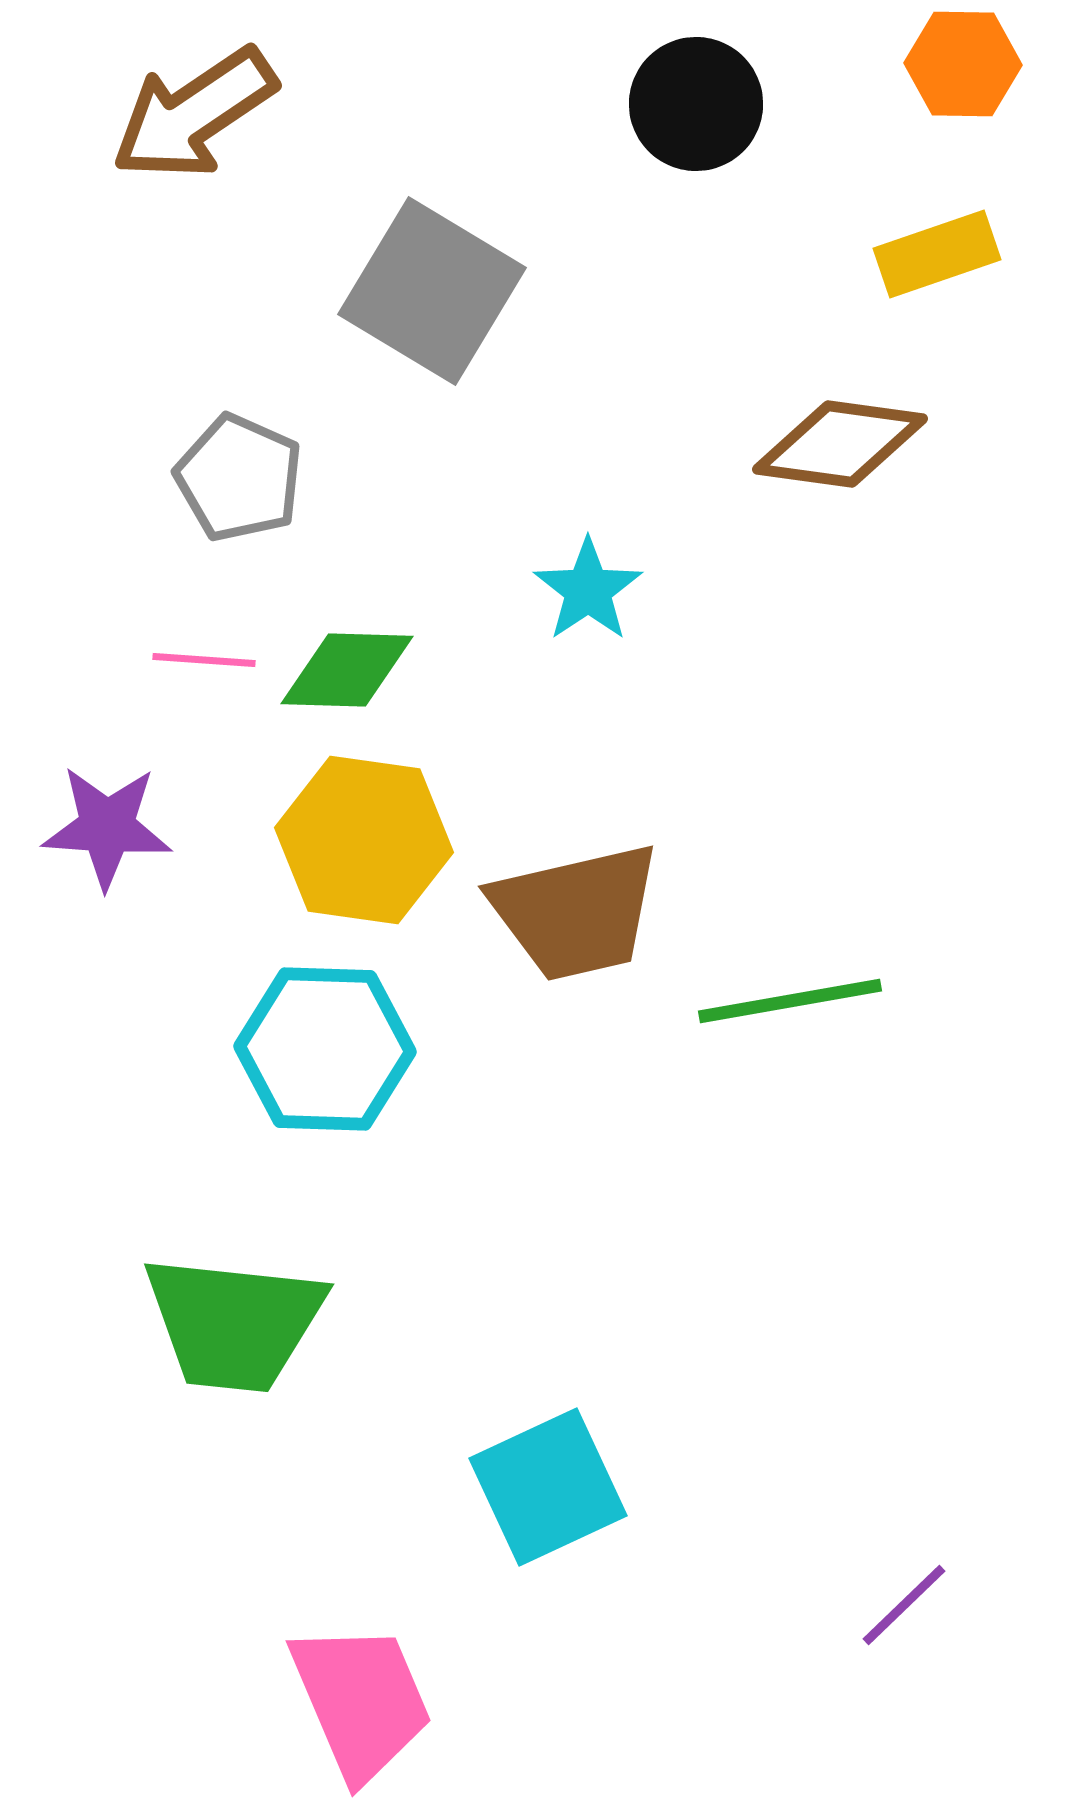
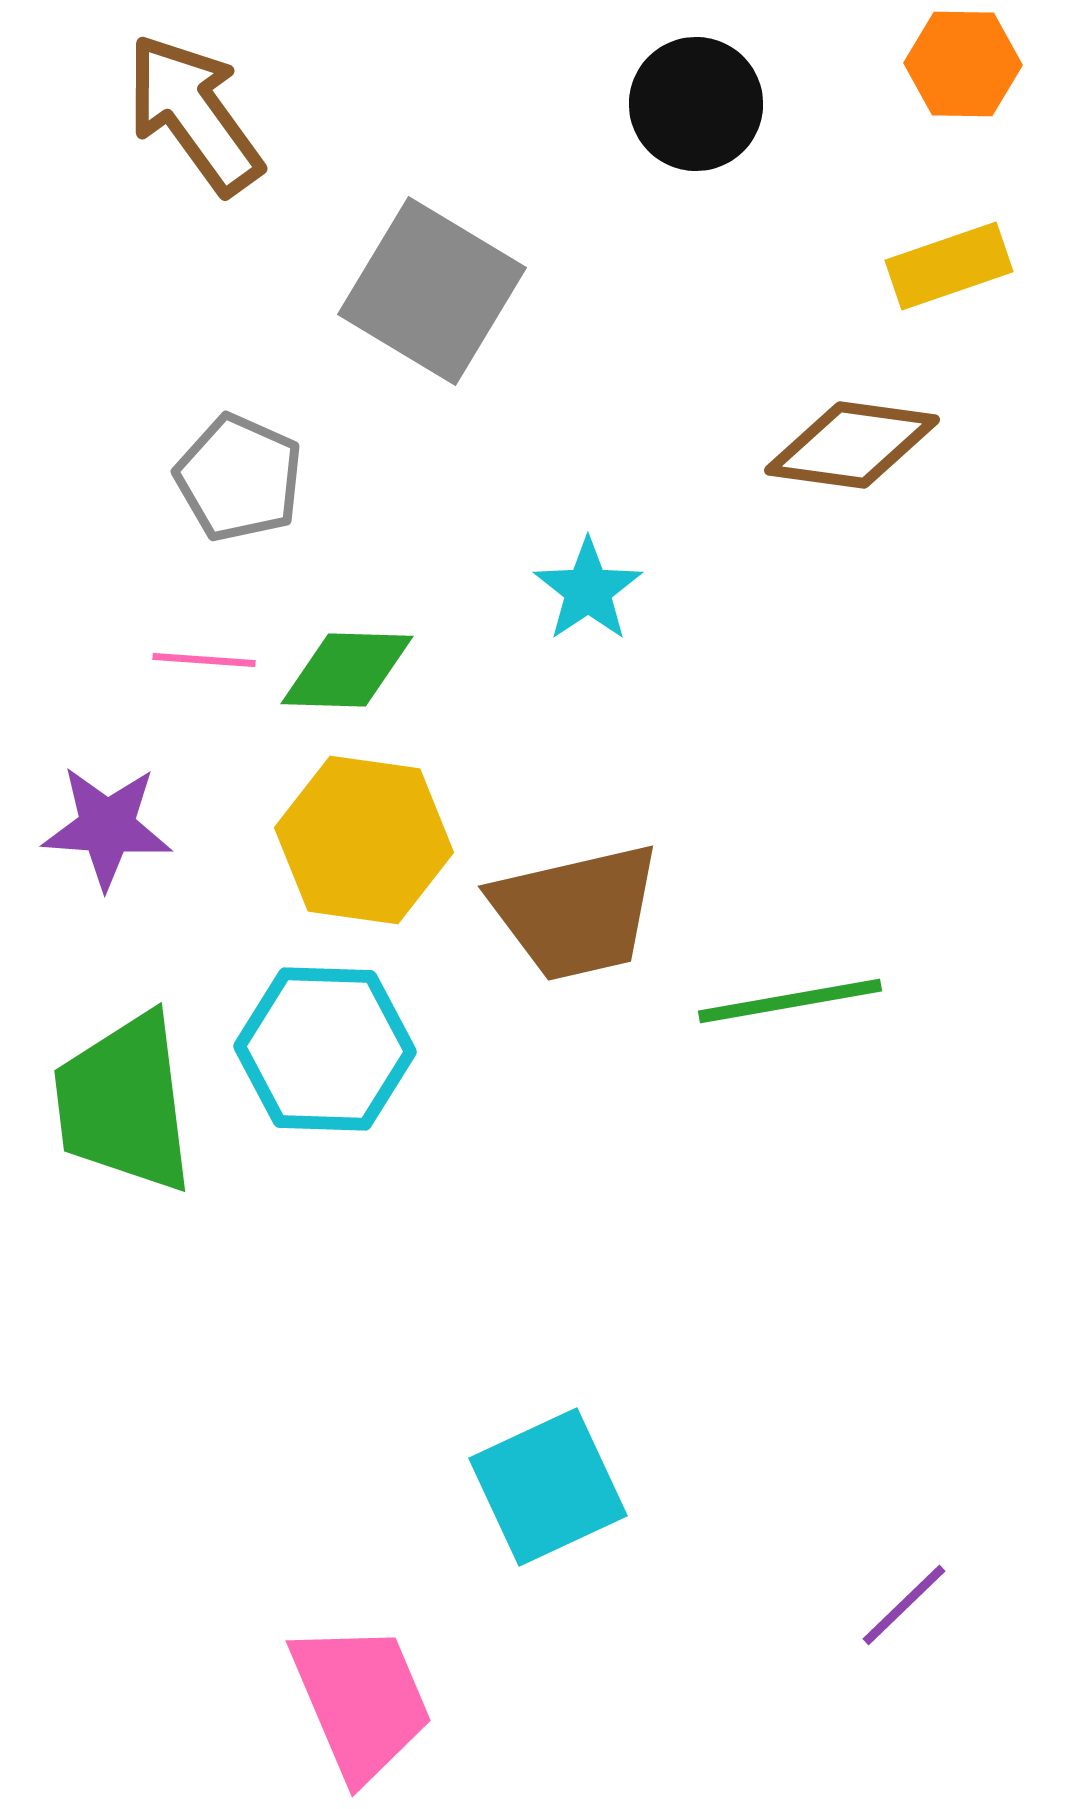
brown arrow: rotated 88 degrees clockwise
yellow rectangle: moved 12 px right, 12 px down
brown diamond: moved 12 px right, 1 px down
green trapezoid: moved 110 px left, 220 px up; rotated 77 degrees clockwise
